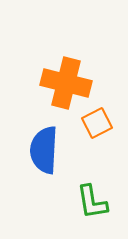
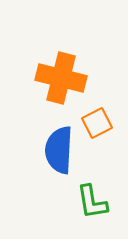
orange cross: moved 5 px left, 5 px up
blue semicircle: moved 15 px right
